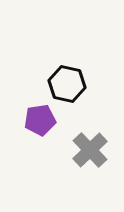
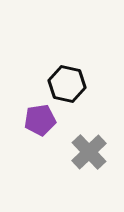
gray cross: moved 1 px left, 2 px down
